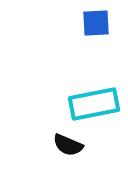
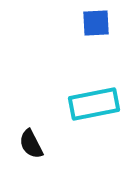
black semicircle: moved 37 px left, 1 px up; rotated 40 degrees clockwise
